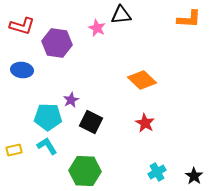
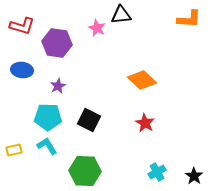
purple star: moved 13 px left, 14 px up
black square: moved 2 px left, 2 px up
